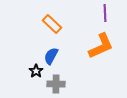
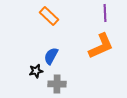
orange rectangle: moved 3 px left, 8 px up
black star: rotated 24 degrees clockwise
gray cross: moved 1 px right
